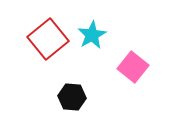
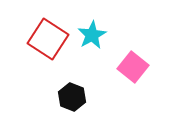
red square: rotated 18 degrees counterclockwise
black hexagon: rotated 16 degrees clockwise
